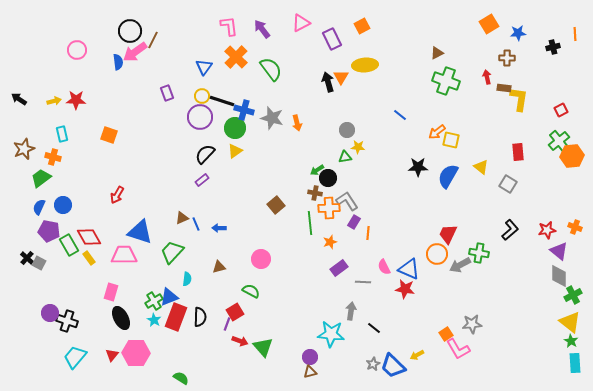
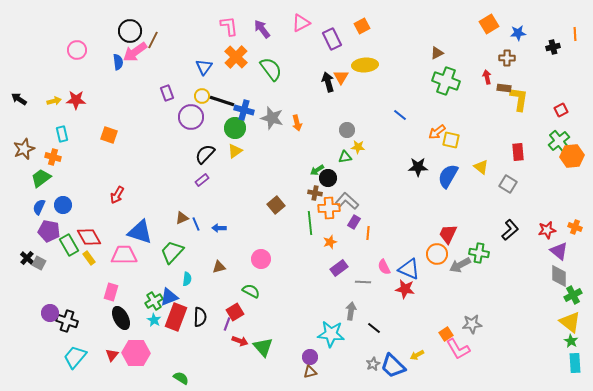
purple circle at (200, 117): moved 9 px left
gray L-shape at (347, 201): rotated 15 degrees counterclockwise
